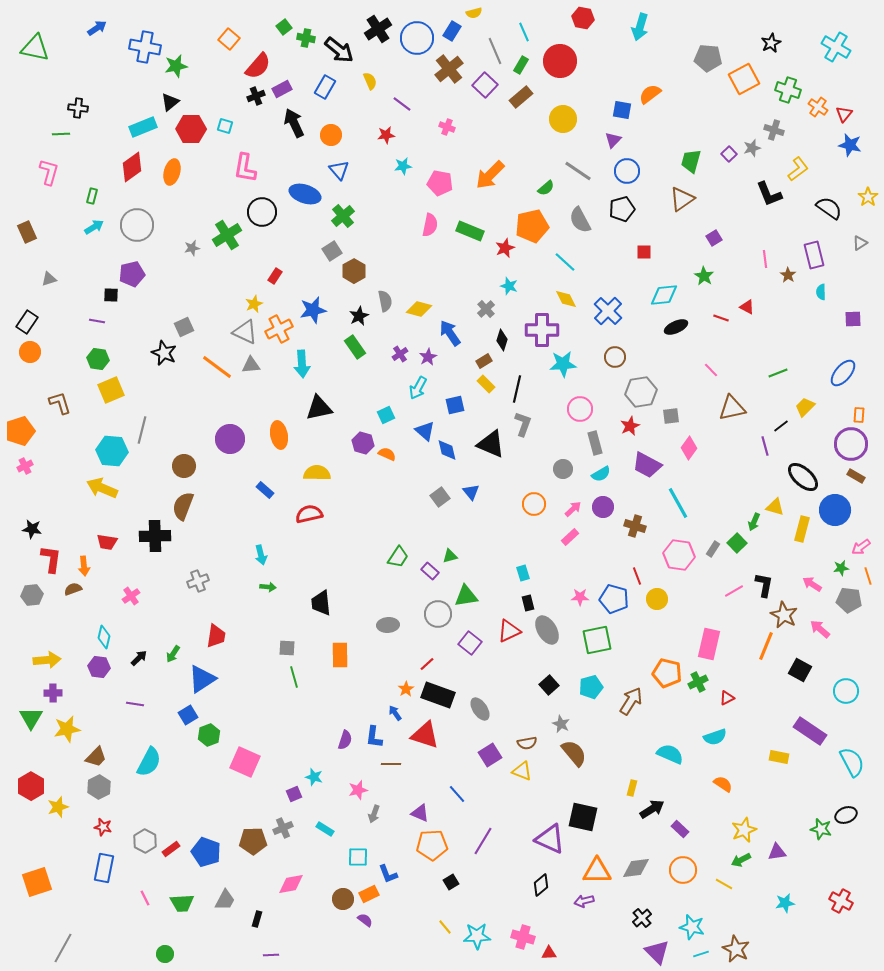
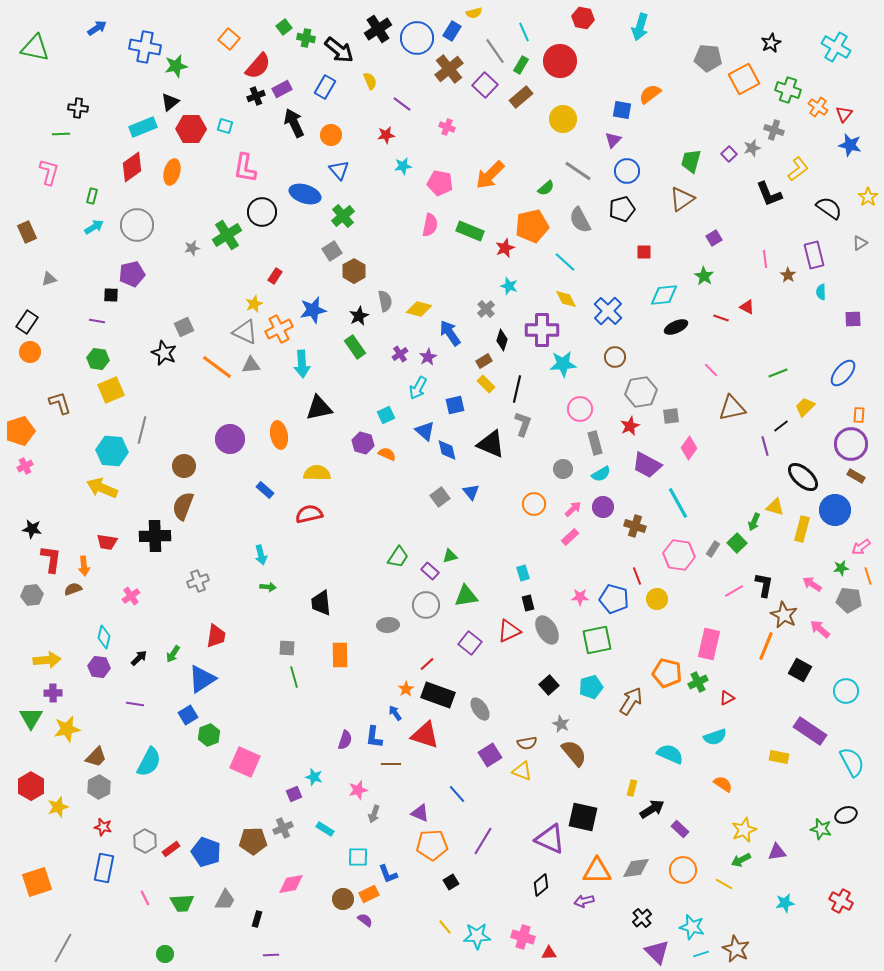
gray line at (495, 51): rotated 12 degrees counterclockwise
gray circle at (438, 614): moved 12 px left, 9 px up
